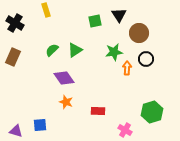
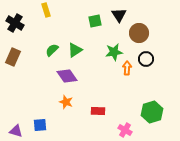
purple diamond: moved 3 px right, 2 px up
